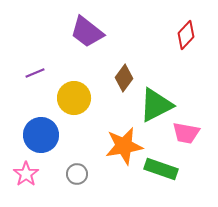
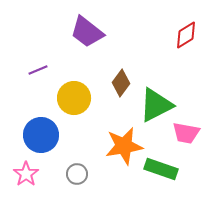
red diamond: rotated 16 degrees clockwise
purple line: moved 3 px right, 3 px up
brown diamond: moved 3 px left, 5 px down
